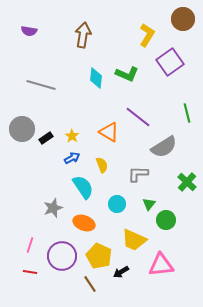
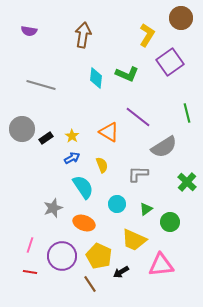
brown circle: moved 2 px left, 1 px up
green triangle: moved 3 px left, 5 px down; rotated 16 degrees clockwise
green circle: moved 4 px right, 2 px down
